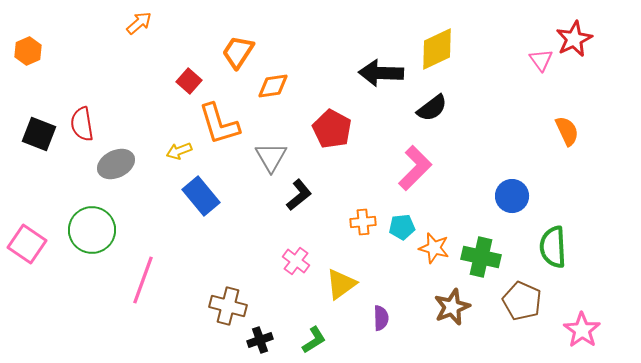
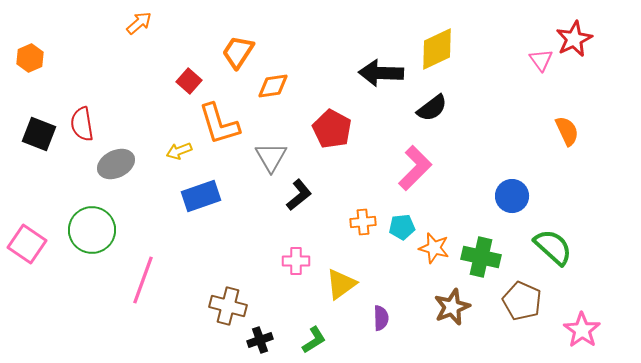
orange hexagon: moved 2 px right, 7 px down
blue rectangle: rotated 69 degrees counterclockwise
green semicircle: rotated 135 degrees clockwise
pink cross: rotated 36 degrees counterclockwise
